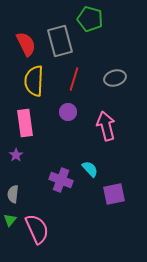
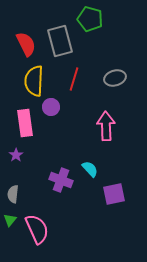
purple circle: moved 17 px left, 5 px up
pink arrow: rotated 12 degrees clockwise
